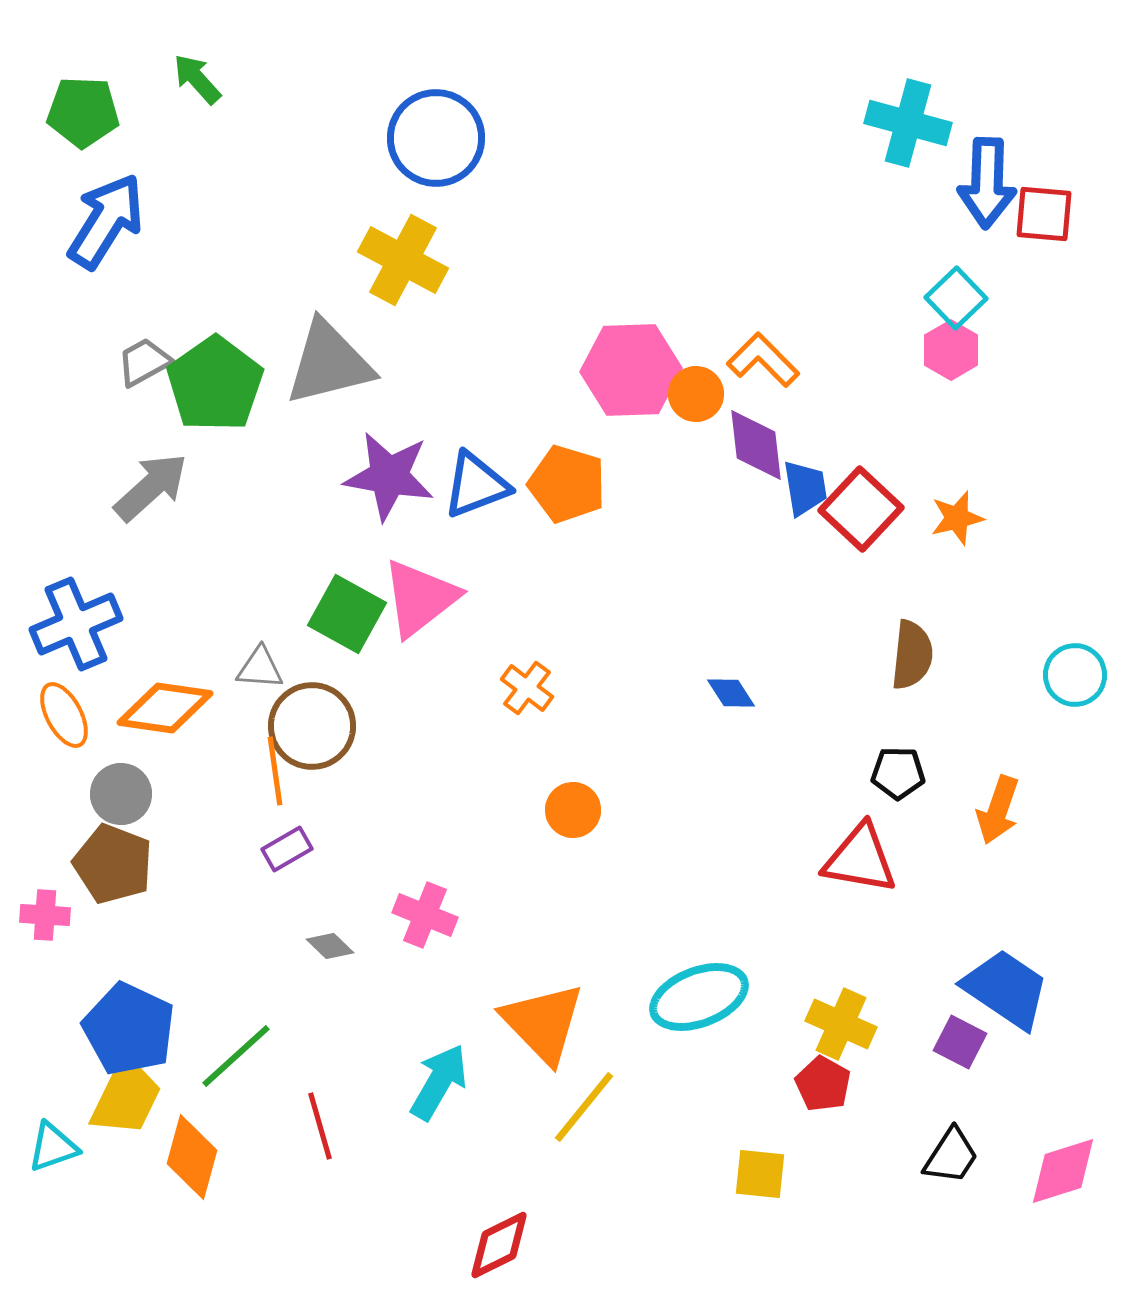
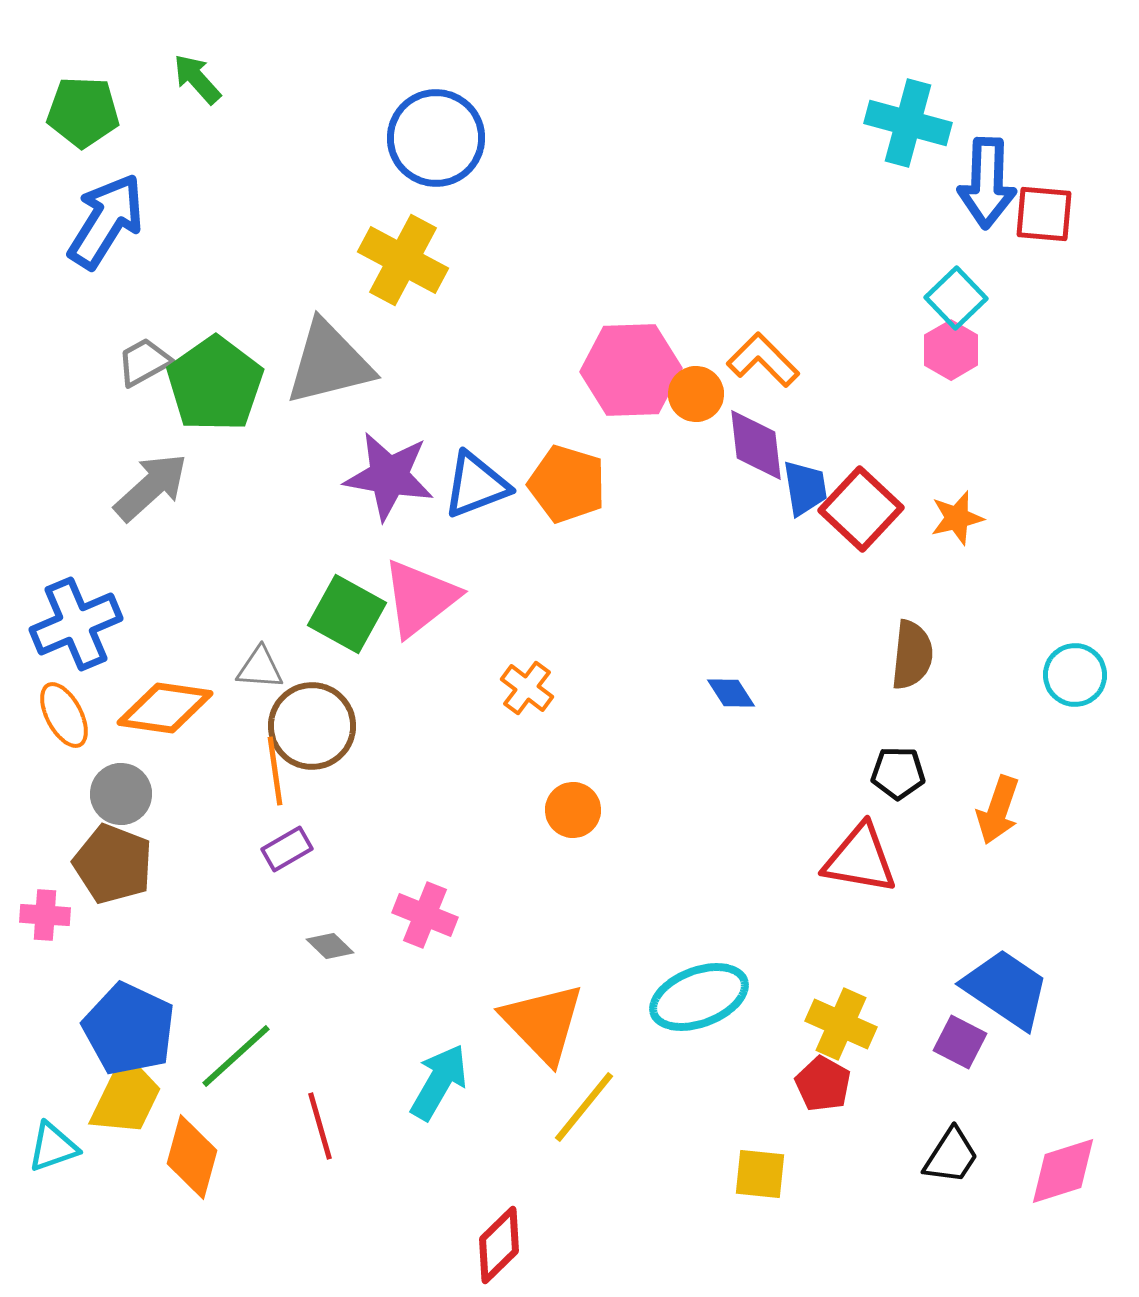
red diamond at (499, 1245): rotated 18 degrees counterclockwise
